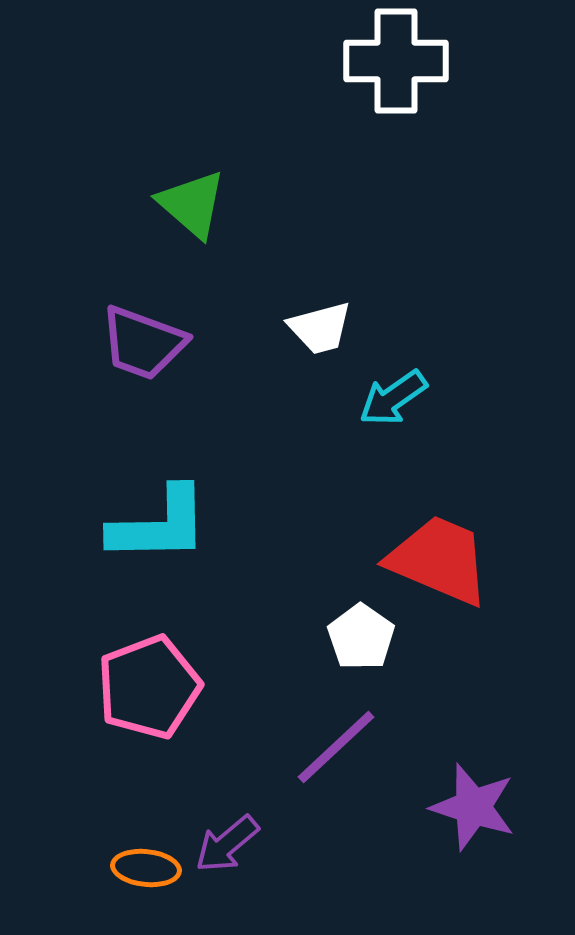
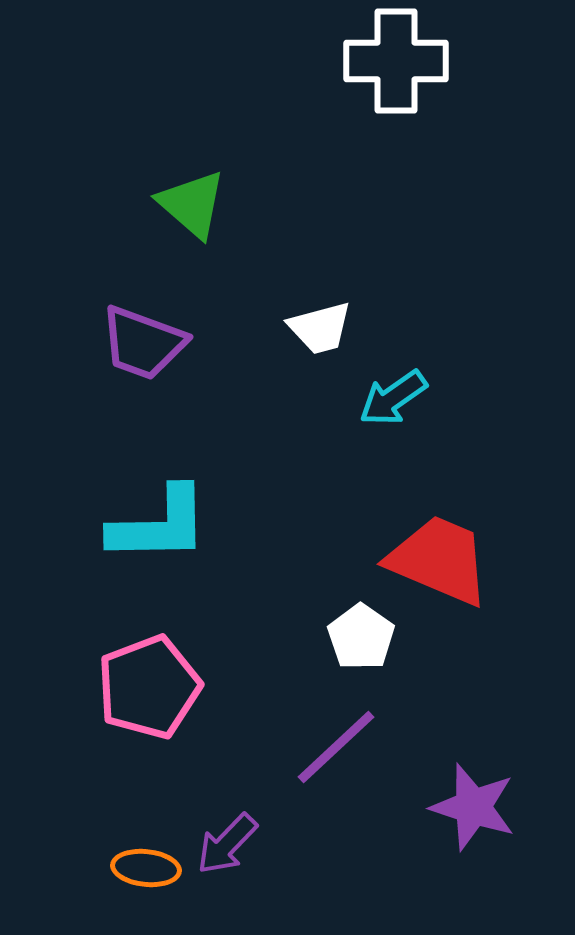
purple arrow: rotated 6 degrees counterclockwise
